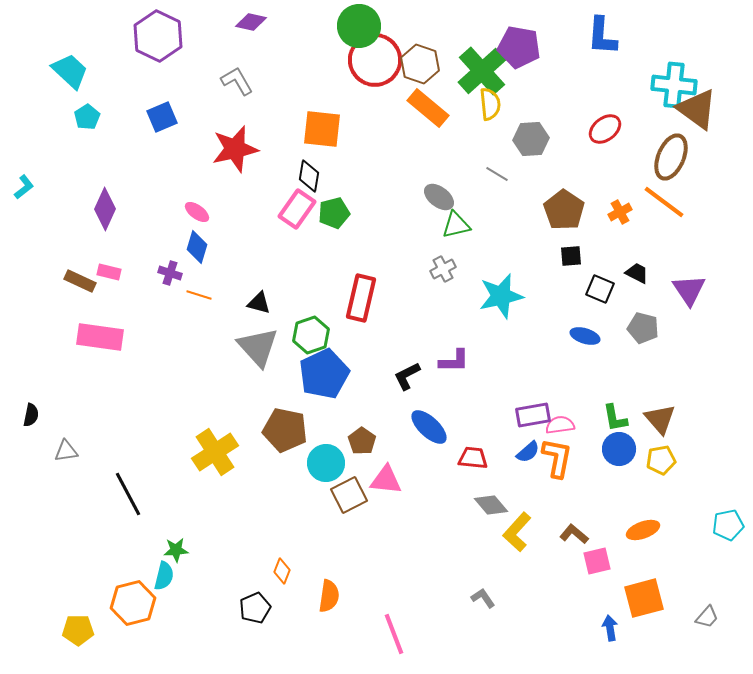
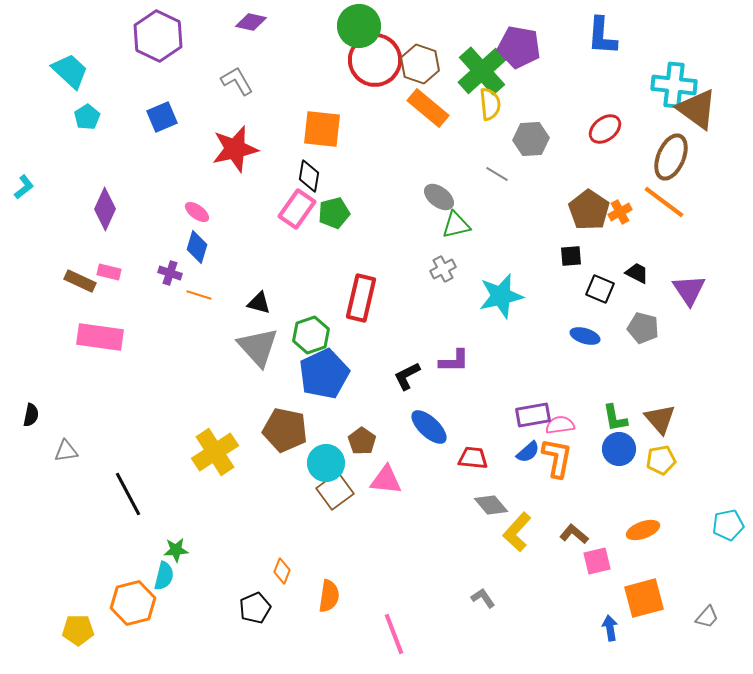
brown pentagon at (564, 210): moved 25 px right
brown square at (349, 495): moved 14 px left, 4 px up; rotated 9 degrees counterclockwise
